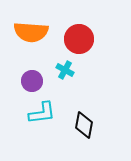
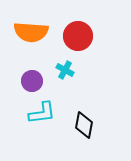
red circle: moved 1 px left, 3 px up
